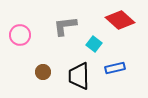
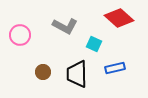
red diamond: moved 1 px left, 2 px up
gray L-shape: rotated 145 degrees counterclockwise
cyan square: rotated 14 degrees counterclockwise
black trapezoid: moved 2 px left, 2 px up
